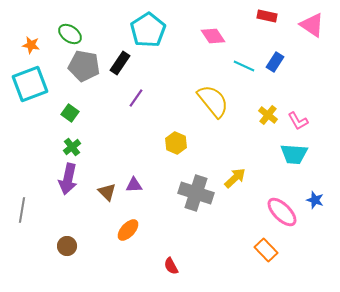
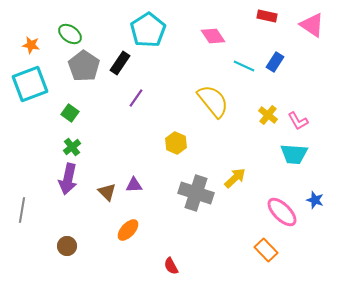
gray pentagon: rotated 24 degrees clockwise
